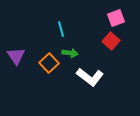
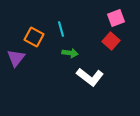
purple triangle: moved 2 px down; rotated 12 degrees clockwise
orange square: moved 15 px left, 26 px up; rotated 18 degrees counterclockwise
